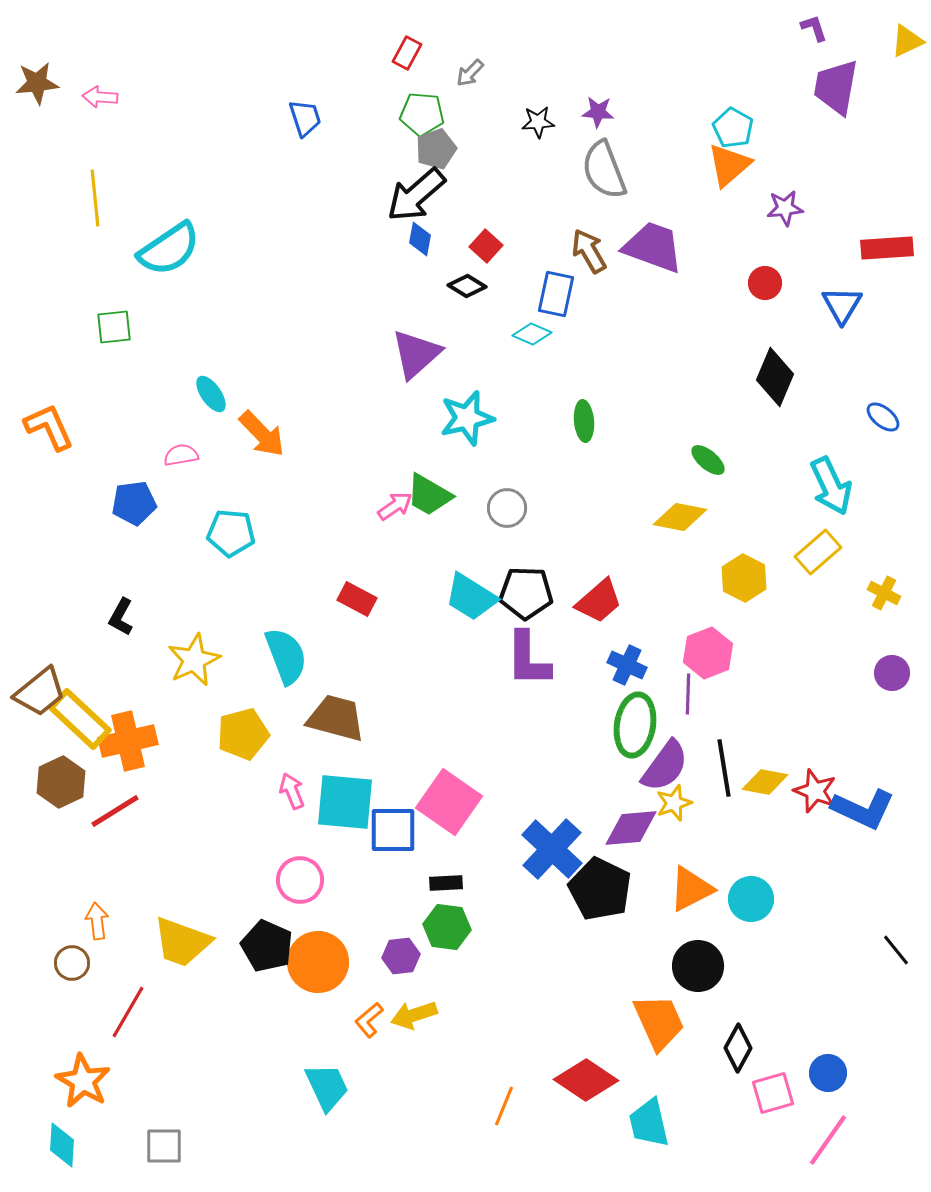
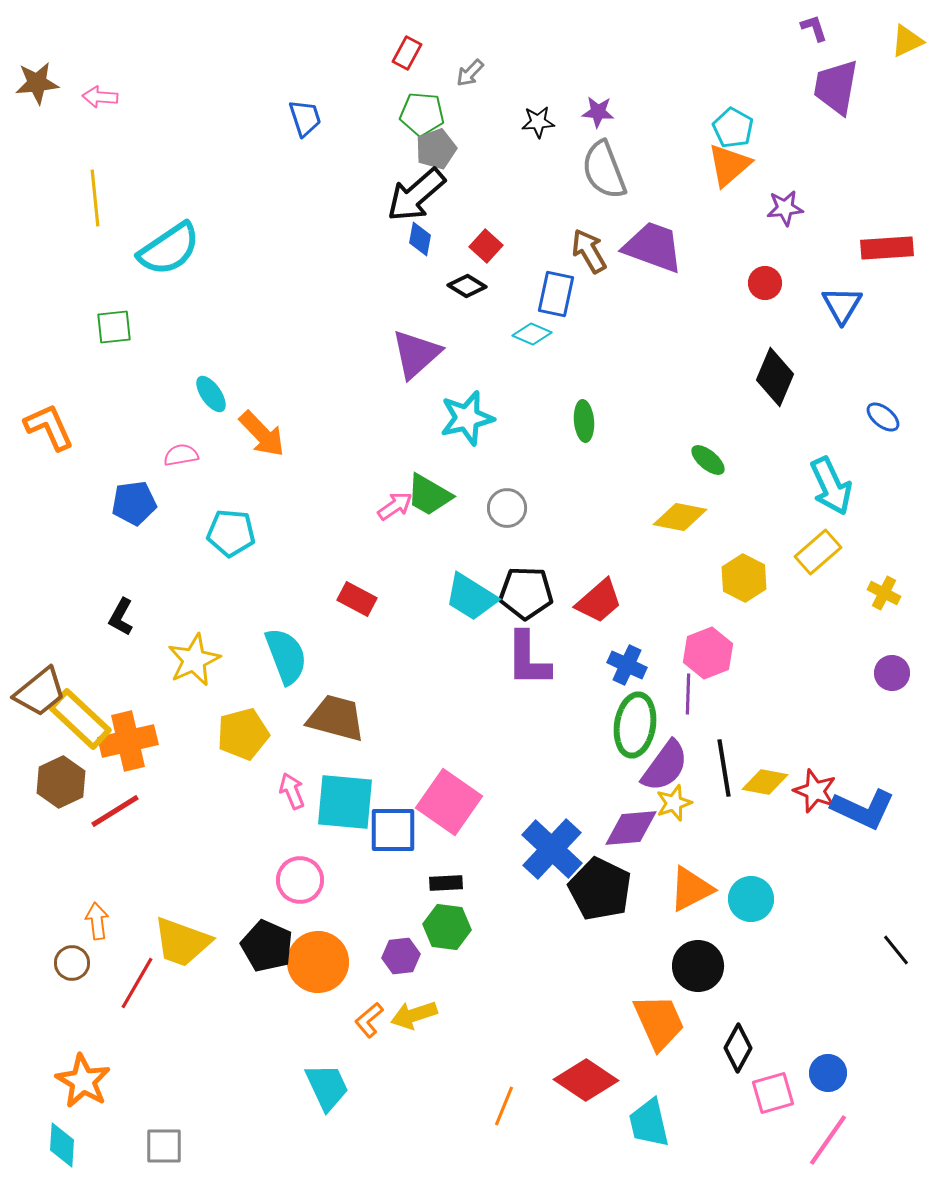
red line at (128, 1012): moved 9 px right, 29 px up
